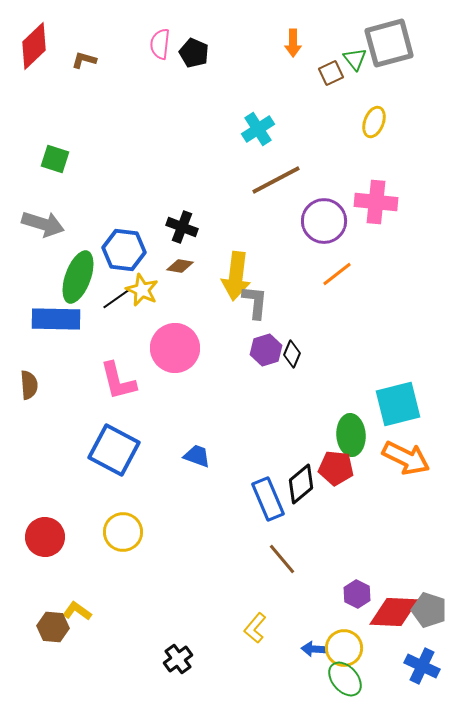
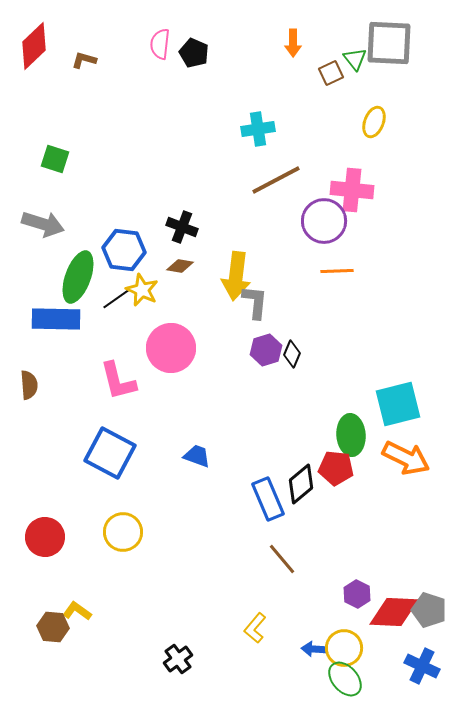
gray square at (389, 43): rotated 18 degrees clockwise
cyan cross at (258, 129): rotated 24 degrees clockwise
pink cross at (376, 202): moved 24 px left, 12 px up
orange line at (337, 274): moved 3 px up; rotated 36 degrees clockwise
pink circle at (175, 348): moved 4 px left
blue square at (114, 450): moved 4 px left, 3 px down
